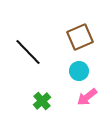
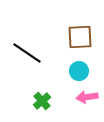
brown square: rotated 20 degrees clockwise
black line: moved 1 px left, 1 px down; rotated 12 degrees counterclockwise
pink arrow: rotated 30 degrees clockwise
